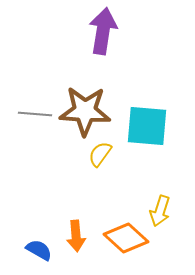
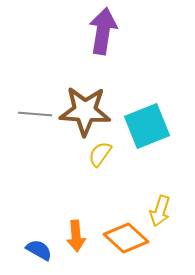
cyan square: rotated 27 degrees counterclockwise
